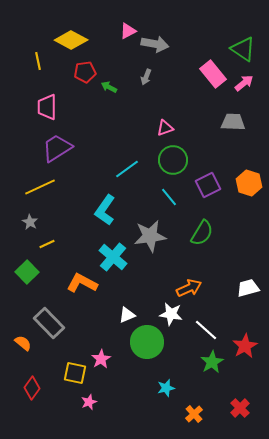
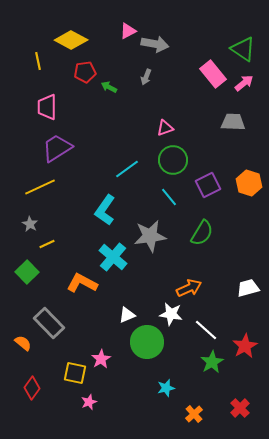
gray star at (30, 222): moved 2 px down
